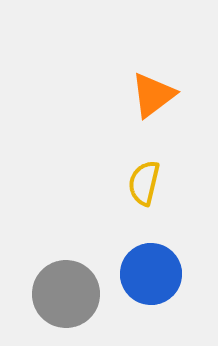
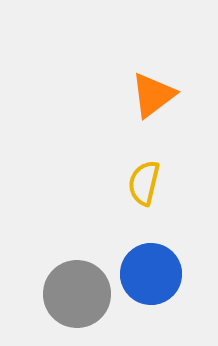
gray circle: moved 11 px right
